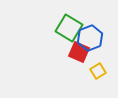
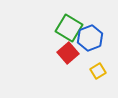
red square: moved 11 px left, 1 px down; rotated 25 degrees clockwise
